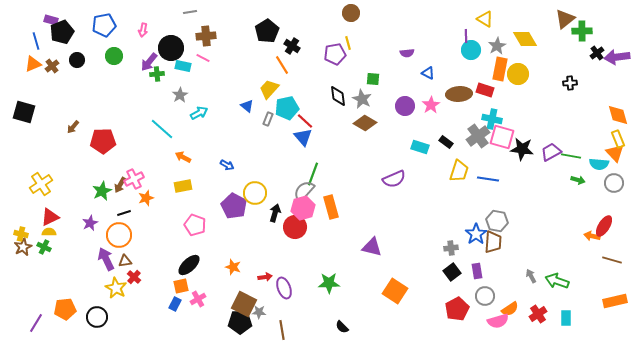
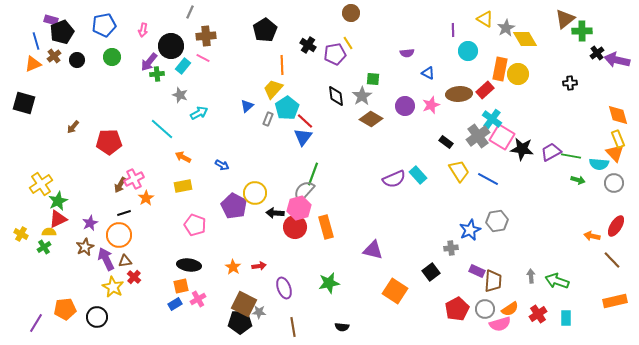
gray line at (190, 12): rotated 56 degrees counterclockwise
black pentagon at (267, 31): moved 2 px left, 1 px up
purple line at (466, 36): moved 13 px left, 6 px up
yellow line at (348, 43): rotated 16 degrees counterclockwise
black cross at (292, 46): moved 16 px right, 1 px up
gray star at (497, 46): moved 9 px right, 18 px up
black circle at (171, 48): moved 2 px up
cyan circle at (471, 50): moved 3 px left, 1 px down
green circle at (114, 56): moved 2 px left, 1 px down
purple arrow at (617, 57): moved 3 px down; rotated 20 degrees clockwise
orange line at (282, 65): rotated 30 degrees clockwise
brown cross at (52, 66): moved 2 px right, 10 px up
cyan rectangle at (183, 66): rotated 63 degrees counterclockwise
yellow trapezoid at (269, 89): moved 4 px right
red rectangle at (485, 90): rotated 60 degrees counterclockwise
gray star at (180, 95): rotated 21 degrees counterclockwise
black diamond at (338, 96): moved 2 px left
gray star at (362, 99): moved 3 px up; rotated 12 degrees clockwise
pink star at (431, 105): rotated 12 degrees clockwise
blue triangle at (247, 106): rotated 40 degrees clockwise
cyan pentagon at (287, 108): rotated 20 degrees counterclockwise
black square at (24, 112): moved 9 px up
cyan cross at (492, 119): rotated 24 degrees clockwise
brown diamond at (365, 123): moved 6 px right, 4 px up
blue triangle at (303, 137): rotated 18 degrees clockwise
pink square at (502, 137): rotated 15 degrees clockwise
red pentagon at (103, 141): moved 6 px right, 1 px down
cyan rectangle at (420, 147): moved 2 px left, 28 px down; rotated 30 degrees clockwise
blue arrow at (227, 165): moved 5 px left
yellow trapezoid at (459, 171): rotated 50 degrees counterclockwise
blue line at (488, 179): rotated 20 degrees clockwise
green star at (102, 191): moved 44 px left, 10 px down
orange star at (146, 198): rotated 14 degrees counterclockwise
orange rectangle at (331, 207): moved 5 px left, 20 px down
pink hexagon at (303, 208): moved 4 px left
black arrow at (275, 213): rotated 102 degrees counterclockwise
red triangle at (50, 217): moved 8 px right, 2 px down
gray hexagon at (497, 221): rotated 20 degrees counterclockwise
red ellipse at (604, 226): moved 12 px right
yellow cross at (21, 234): rotated 16 degrees clockwise
blue star at (476, 234): moved 6 px left, 4 px up; rotated 10 degrees clockwise
brown trapezoid at (493, 242): moved 39 px down
brown star at (23, 247): moved 62 px right
green cross at (44, 247): rotated 32 degrees clockwise
purple triangle at (372, 247): moved 1 px right, 3 px down
brown line at (612, 260): rotated 30 degrees clockwise
black ellipse at (189, 265): rotated 50 degrees clockwise
orange star at (233, 267): rotated 14 degrees clockwise
purple rectangle at (477, 271): rotated 56 degrees counterclockwise
black square at (452, 272): moved 21 px left
gray arrow at (531, 276): rotated 24 degrees clockwise
red arrow at (265, 277): moved 6 px left, 11 px up
green star at (329, 283): rotated 10 degrees counterclockwise
yellow star at (116, 288): moved 3 px left, 1 px up
gray circle at (485, 296): moved 13 px down
blue rectangle at (175, 304): rotated 32 degrees clockwise
pink semicircle at (498, 321): moved 2 px right, 3 px down
black semicircle at (342, 327): rotated 40 degrees counterclockwise
brown line at (282, 330): moved 11 px right, 3 px up
